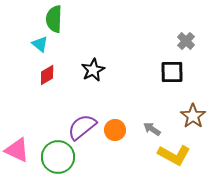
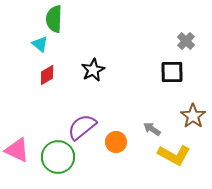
orange circle: moved 1 px right, 12 px down
